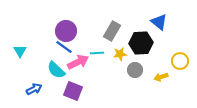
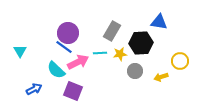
blue triangle: rotated 30 degrees counterclockwise
purple circle: moved 2 px right, 2 px down
cyan line: moved 3 px right
gray circle: moved 1 px down
